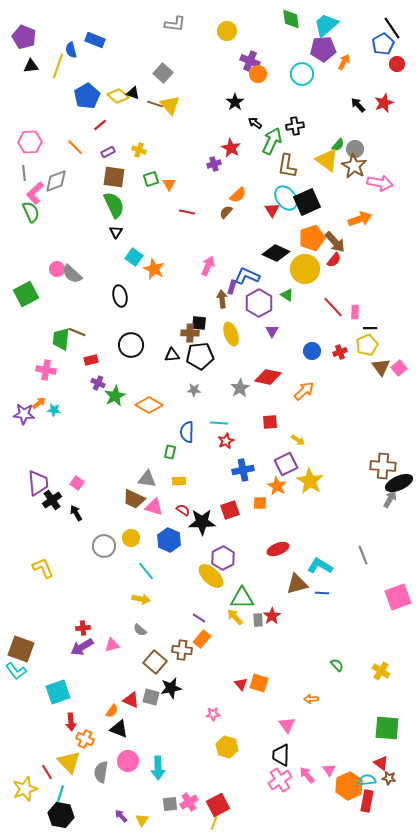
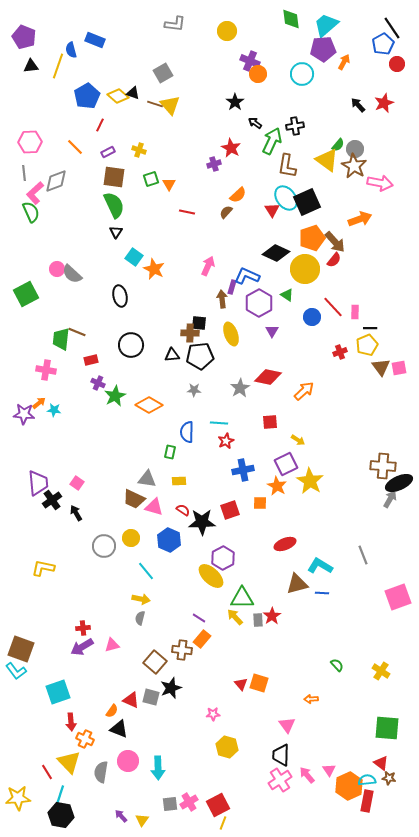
gray square at (163, 73): rotated 18 degrees clockwise
red line at (100, 125): rotated 24 degrees counterclockwise
blue circle at (312, 351): moved 34 px up
pink square at (399, 368): rotated 28 degrees clockwise
red ellipse at (278, 549): moved 7 px right, 5 px up
yellow L-shape at (43, 568): rotated 55 degrees counterclockwise
gray semicircle at (140, 630): moved 12 px up; rotated 64 degrees clockwise
black star at (171, 688): rotated 10 degrees counterclockwise
yellow star at (25, 789): moved 7 px left, 9 px down; rotated 15 degrees clockwise
yellow line at (214, 823): moved 9 px right
